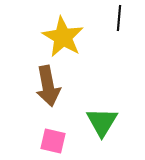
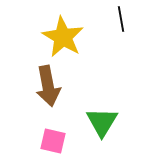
black line: moved 2 px right, 1 px down; rotated 15 degrees counterclockwise
